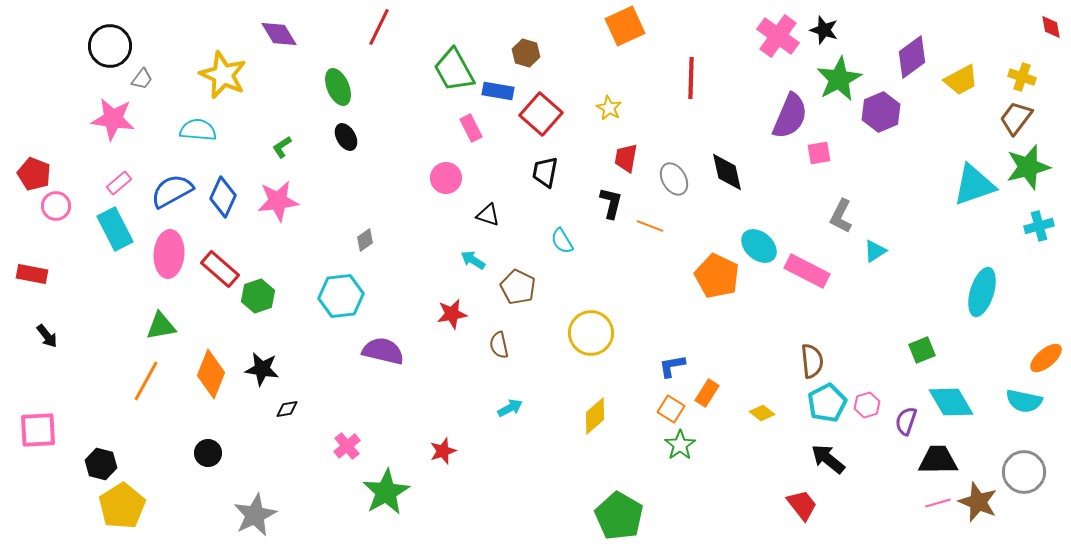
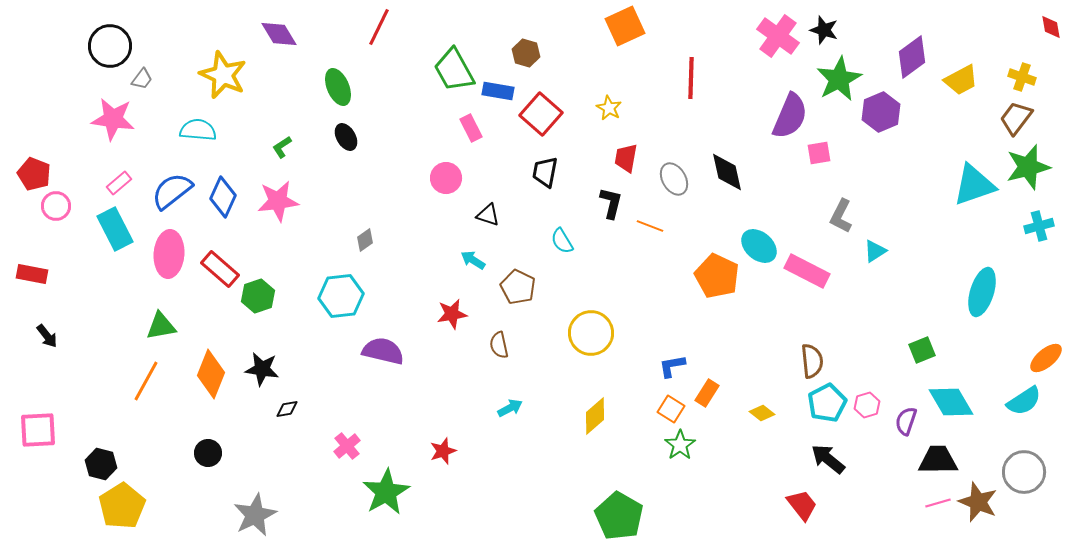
blue semicircle at (172, 191): rotated 9 degrees counterclockwise
cyan semicircle at (1024, 401): rotated 45 degrees counterclockwise
